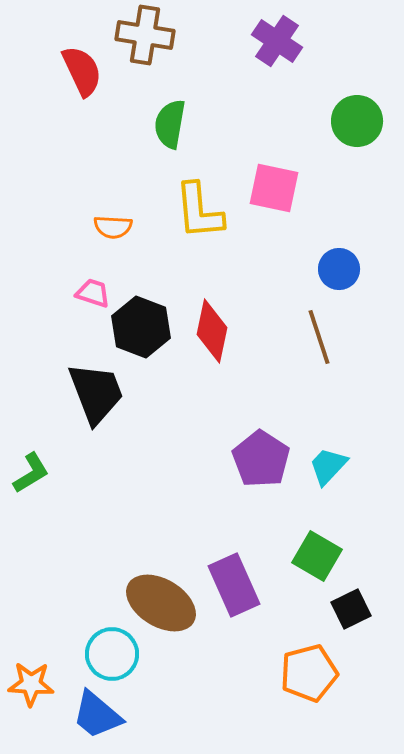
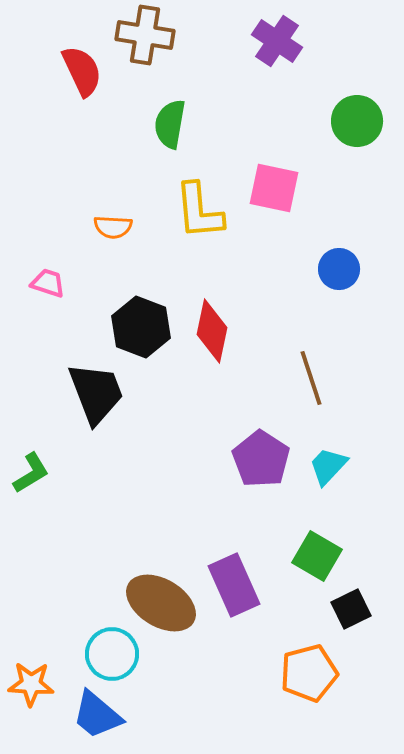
pink trapezoid: moved 45 px left, 10 px up
brown line: moved 8 px left, 41 px down
